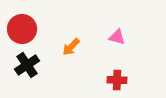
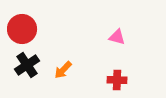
orange arrow: moved 8 px left, 23 px down
